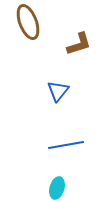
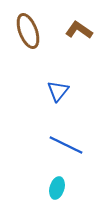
brown ellipse: moved 9 px down
brown L-shape: moved 14 px up; rotated 128 degrees counterclockwise
blue line: rotated 36 degrees clockwise
